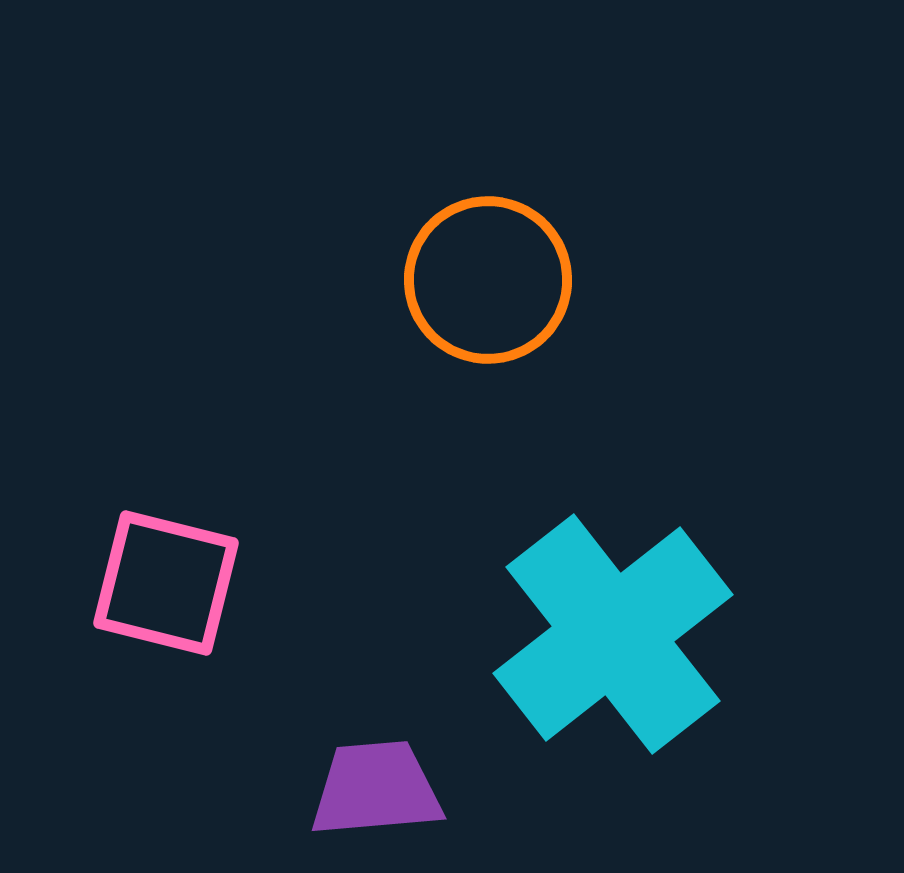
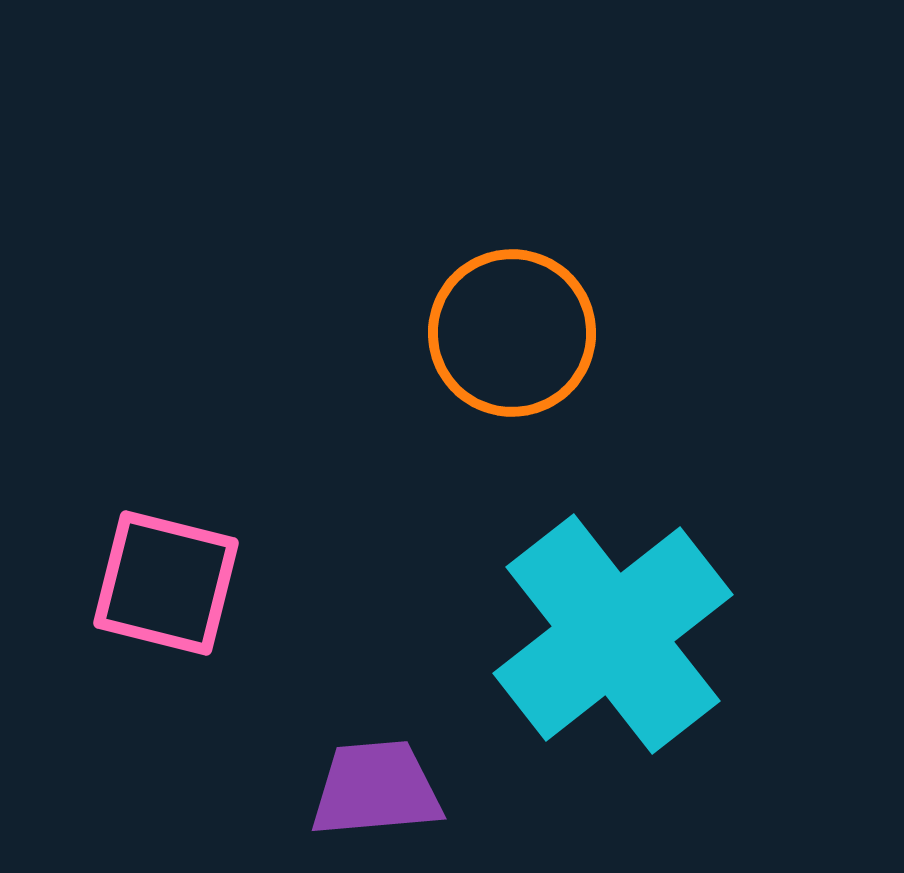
orange circle: moved 24 px right, 53 px down
